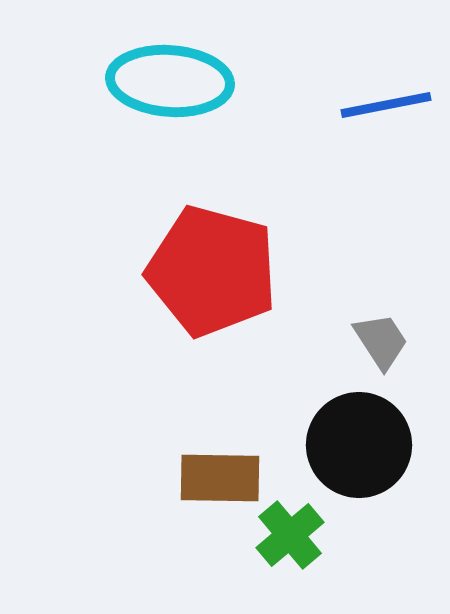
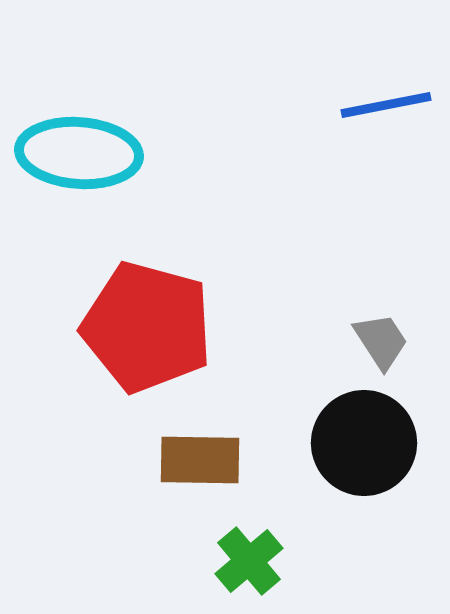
cyan ellipse: moved 91 px left, 72 px down
red pentagon: moved 65 px left, 56 px down
black circle: moved 5 px right, 2 px up
brown rectangle: moved 20 px left, 18 px up
green cross: moved 41 px left, 26 px down
